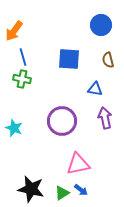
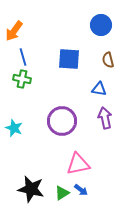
blue triangle: moved 4 px right
